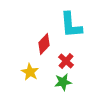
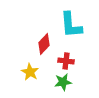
red cross: rotated 35 degrees counterclockwise
